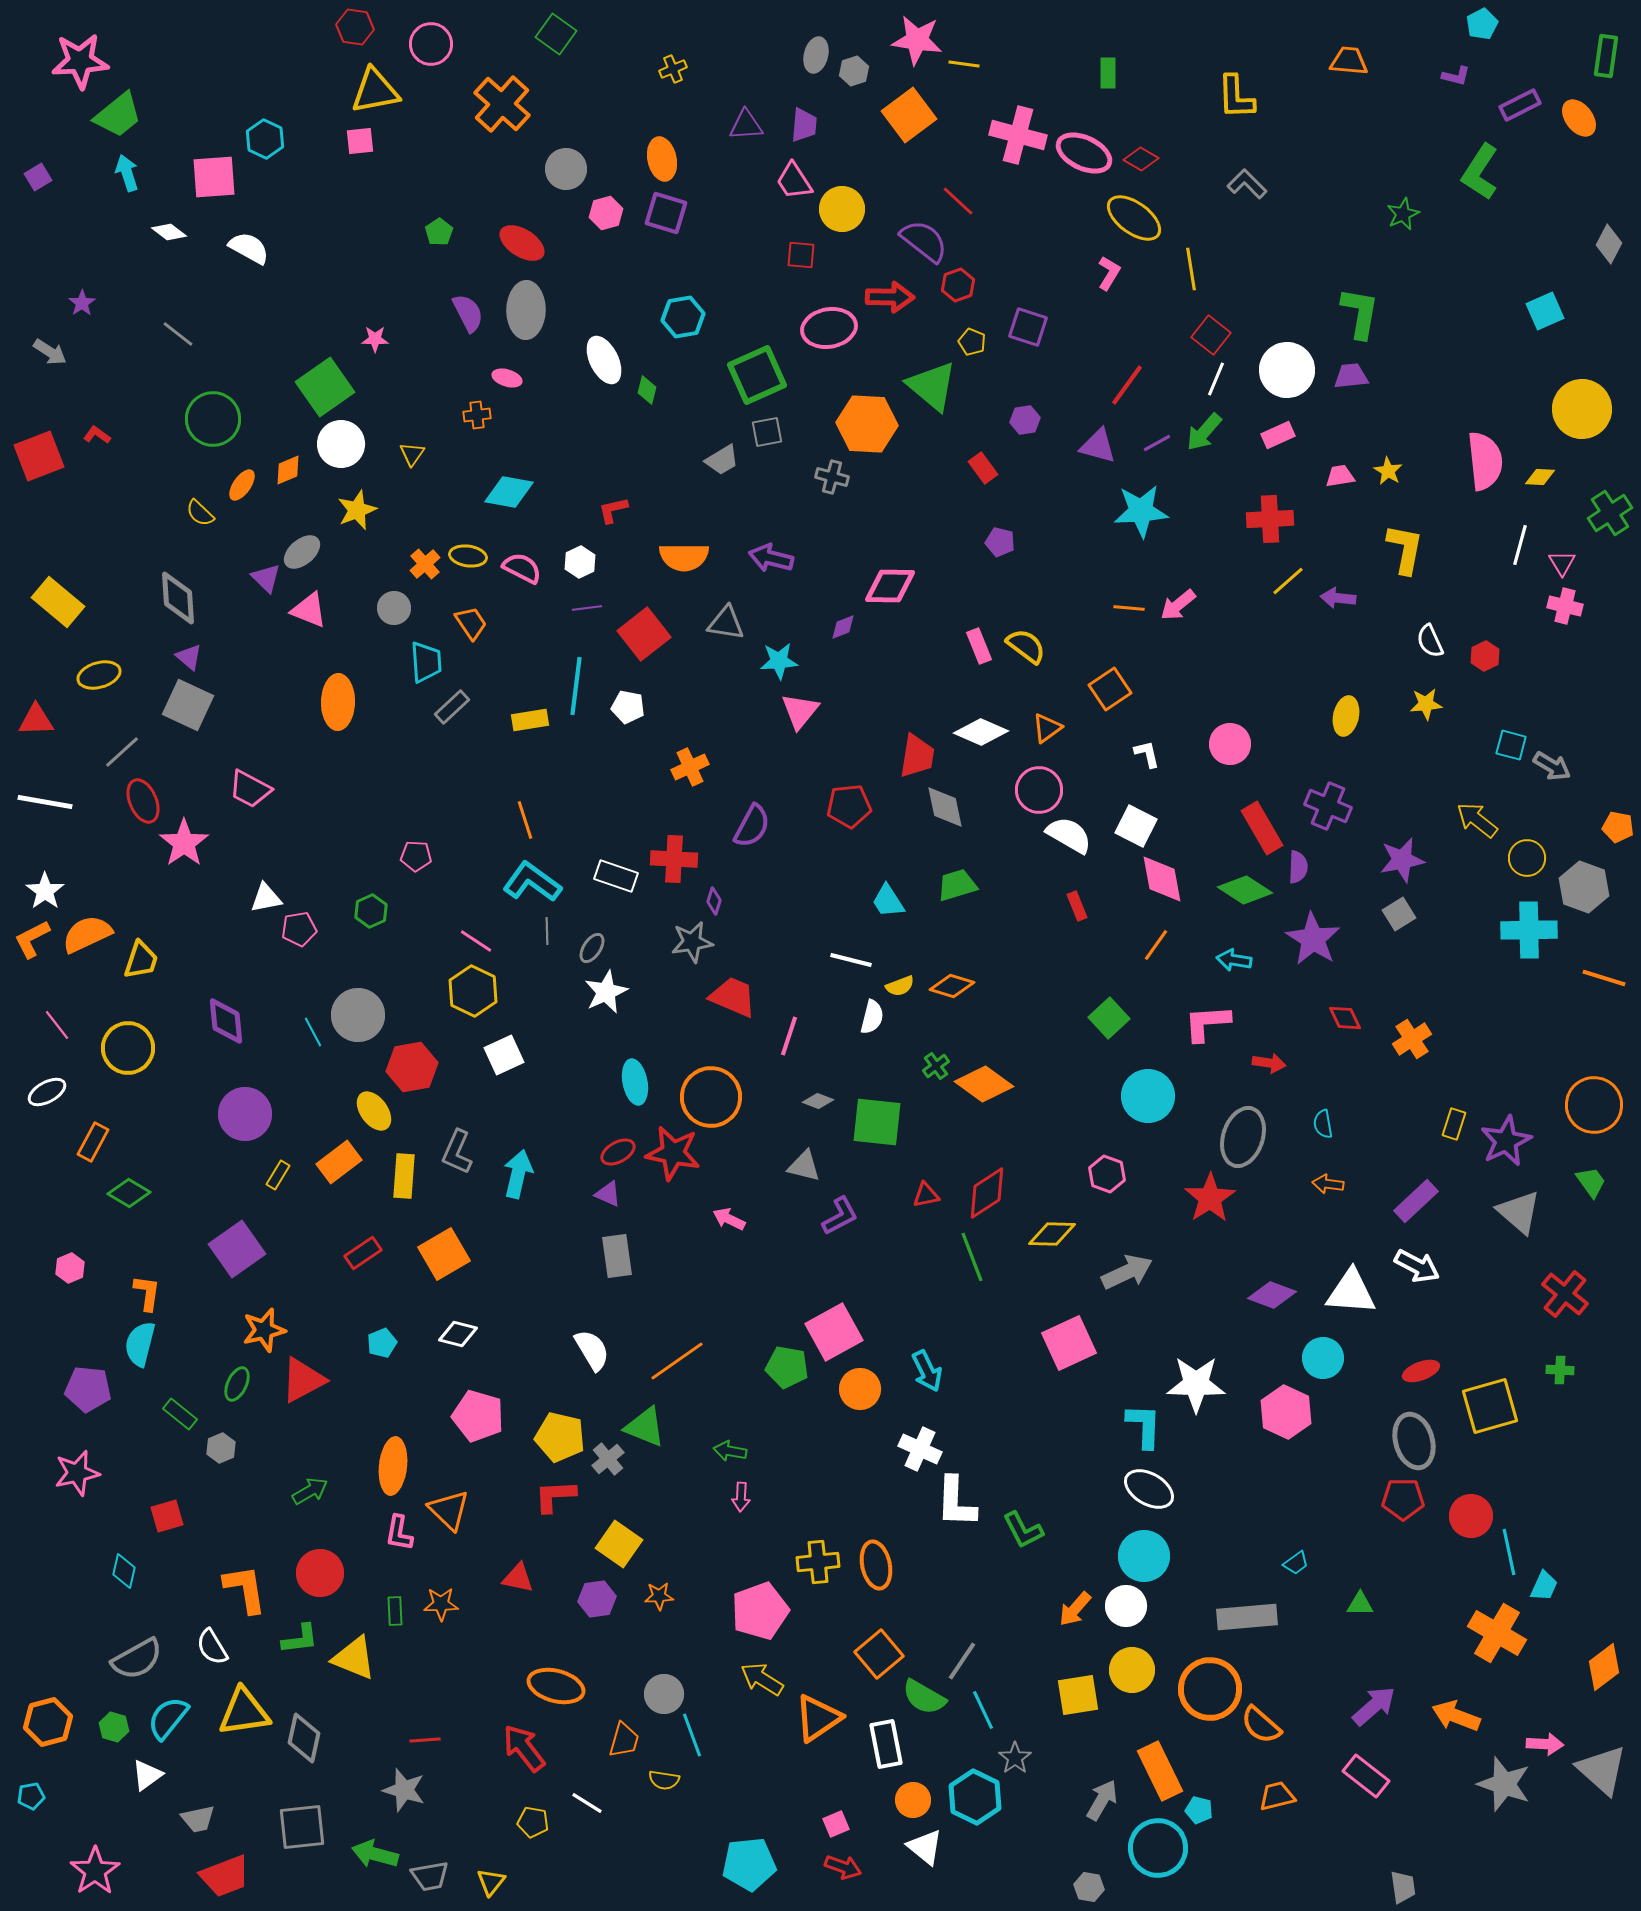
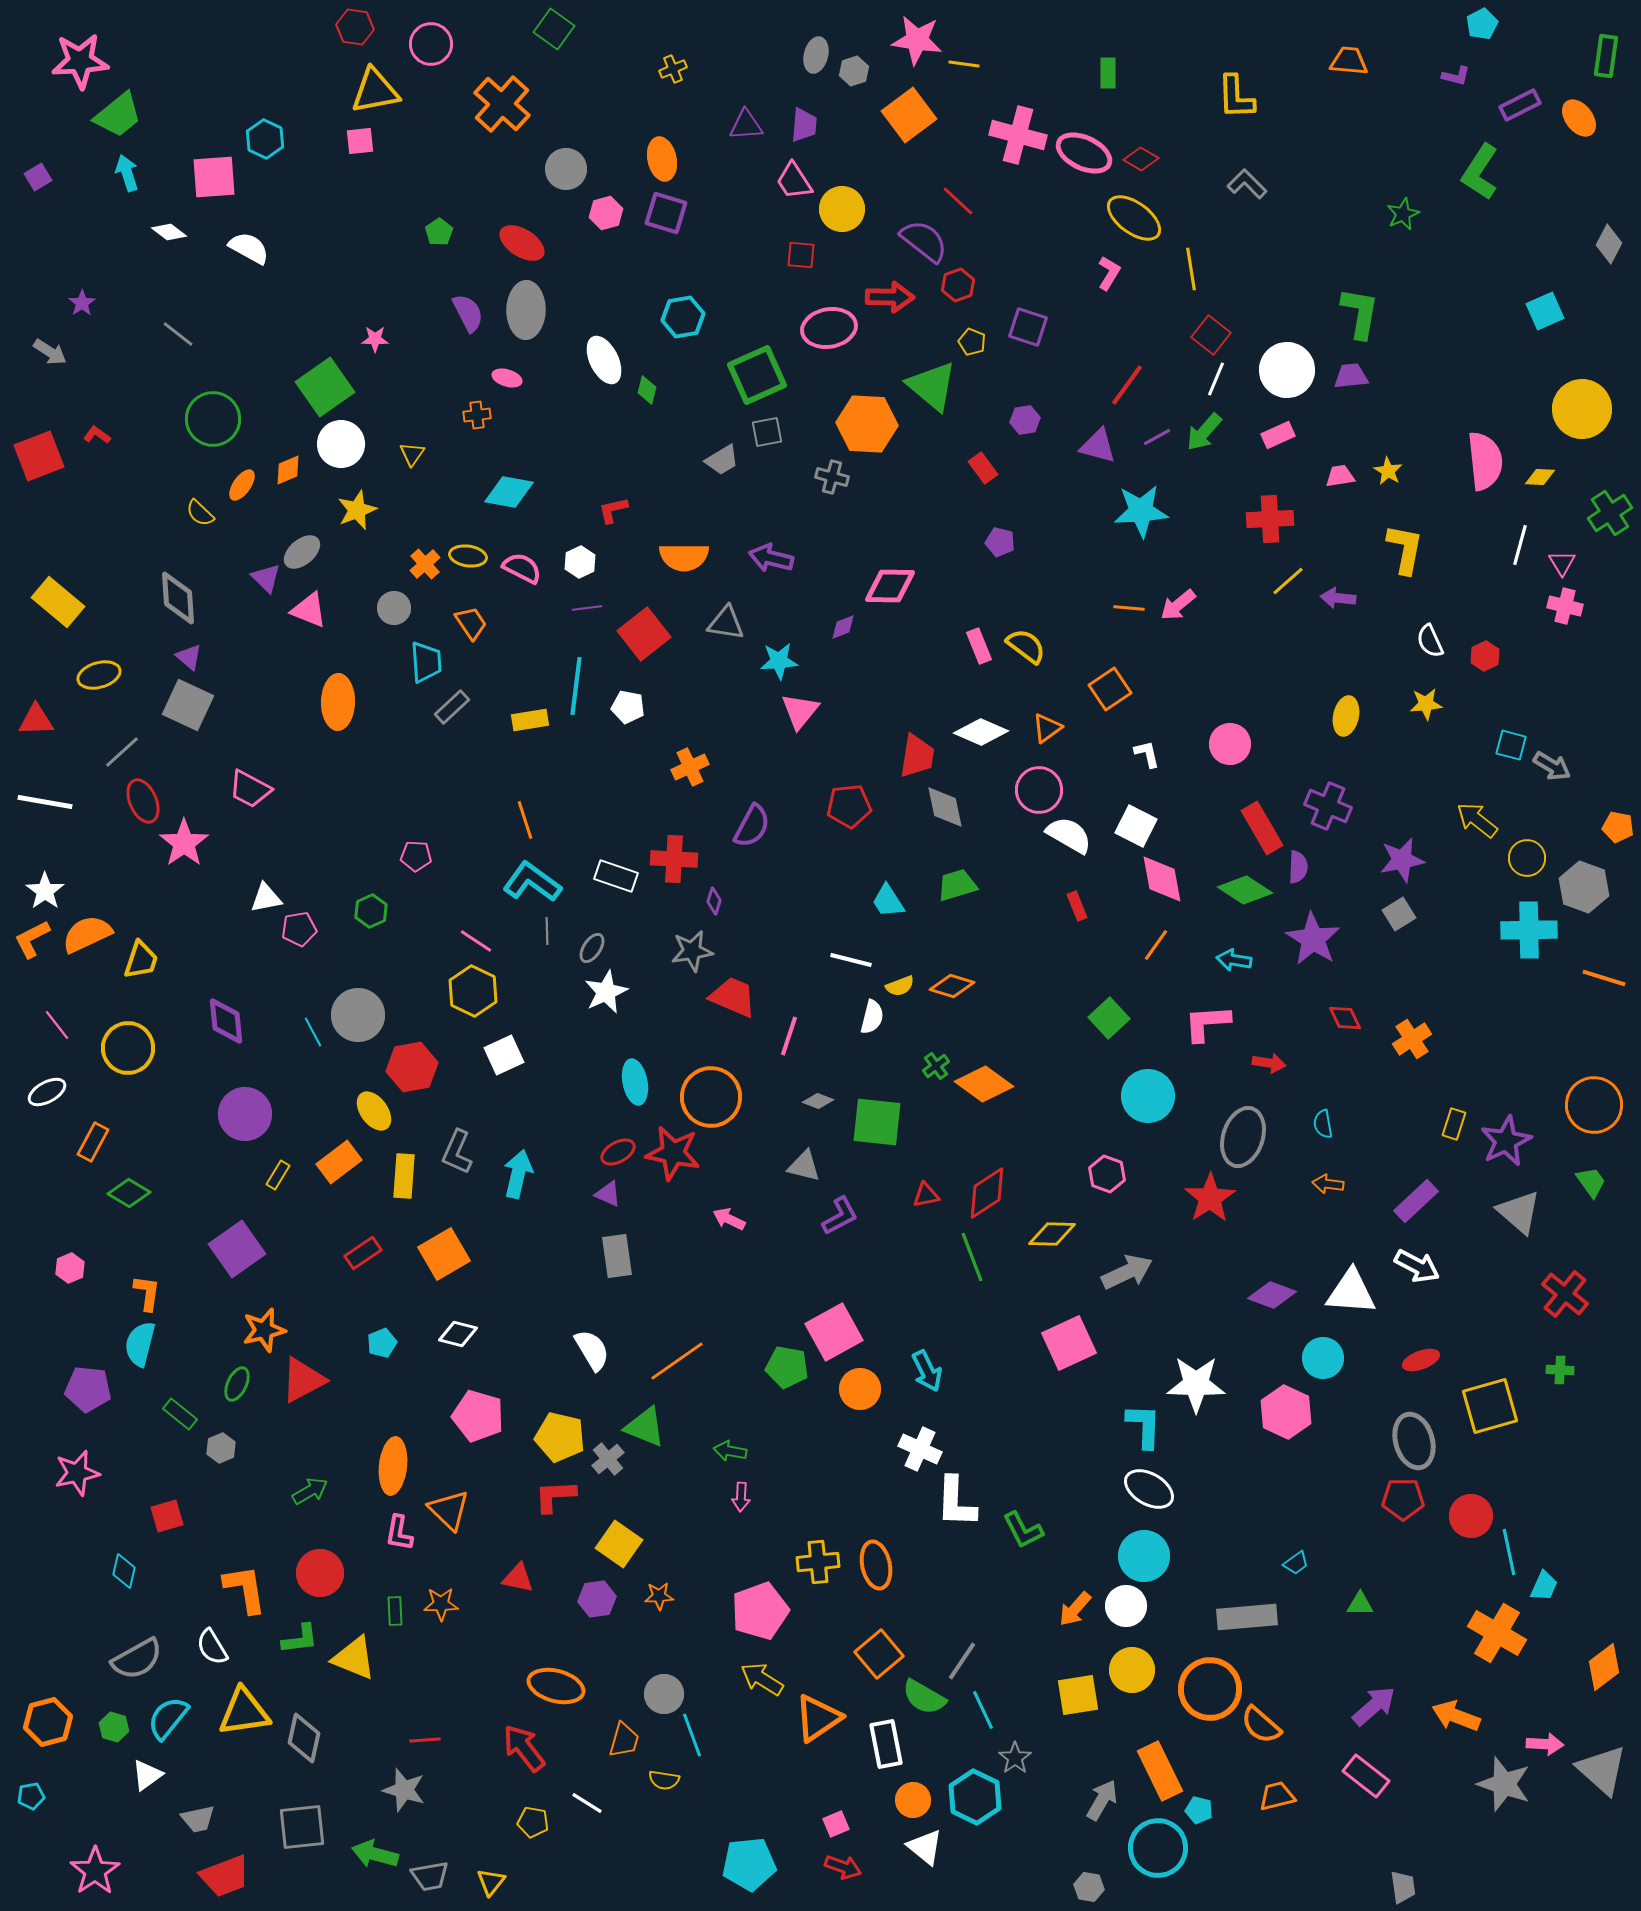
green square at (556, 34): moved 2 px left, 5 px up
purple line at (1157, 443): moved 6 px up
gray star at (692, 942): moved 9 px down
red ellipse at (1421, 1371): moved 11 px up
